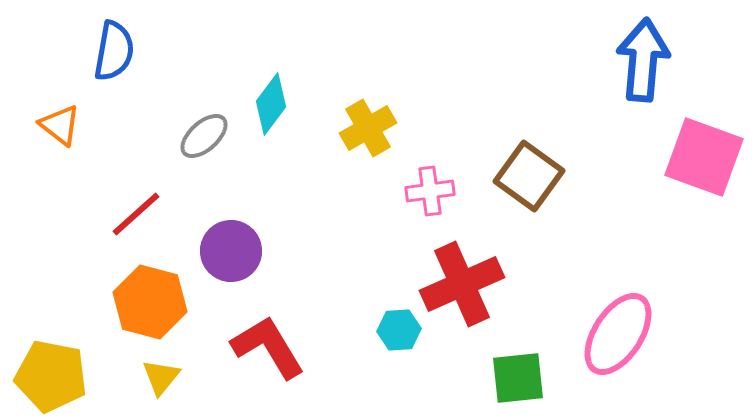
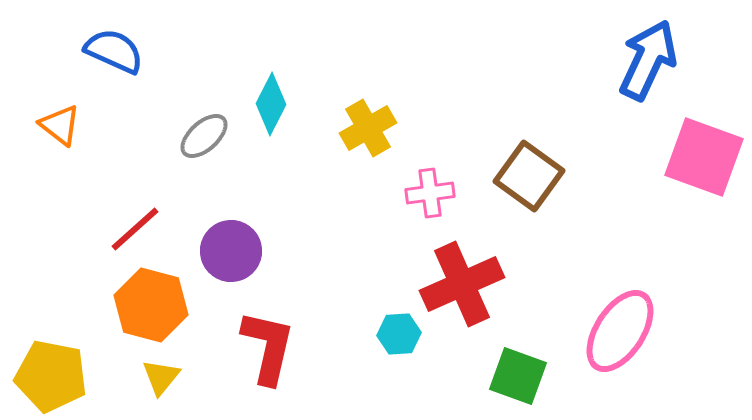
blue semicircle: rotated 76 degrees counterclockwise
blue arrow: moved 5 px right; rotated 20 degrees clockwise
cyan diamond: rotated 10 degrees counterclockwise
pink cross: moved 2 px down
red line: moved 1 px left, 15 px down
orange hexagon: moved 1 px right, 3 px down
cyan hexagon: moved 4 px down
pink ellipse: moved 2 px right, 3 px up
red L-shape: rotated 44 degrees clockwise
green square: moved 2 px up; rotated 26 degrees clockwise
